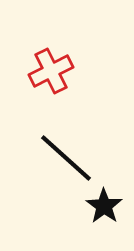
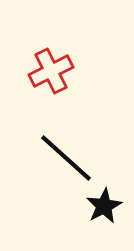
black star: rotated 9 degrees clockwise
